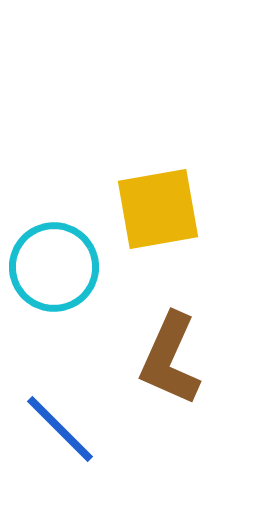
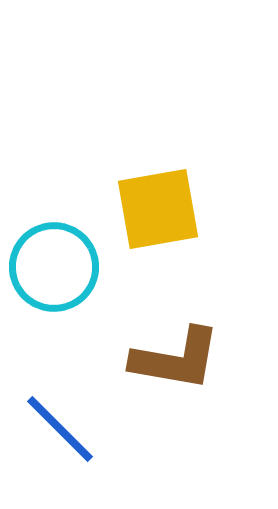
brown L-shape: moved 6 px right; rotated 104 degrees counterclockwise
